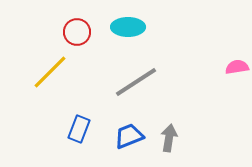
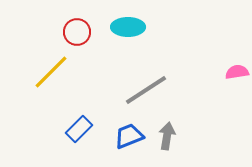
pink semicircle: moved 5 px down
yellow line: moved 1 px right
gray line: moved 10 px right, 8 px down
blue rectangle: rotated 24 degrees clockwise
gray arrow: moved 2 px left, 2 px up
